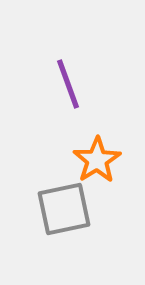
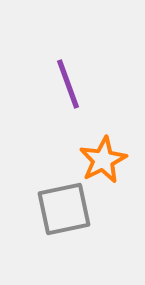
orange star: moved 6 px right; rotated 6 degrees clockwise
